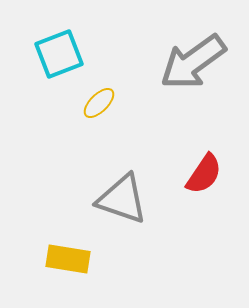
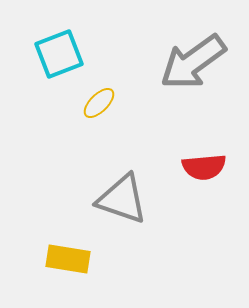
red semicircle: moved 7 px up; rotated 51 degrees clockwise
